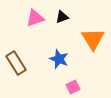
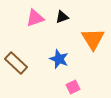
brown rectangle: rotated 15 degrees counterclockwise
